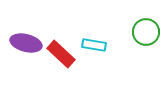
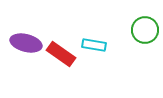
green circle: moved 1 px left, 2 px up
red rectangle: rotated 8 degrees counterclockwise
